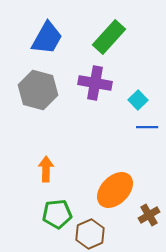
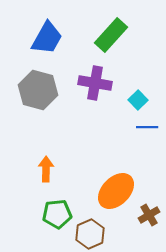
green rectangle: moved 2 px right, 2 px up
orange ellipse: moved 1 px right, 1 px down
